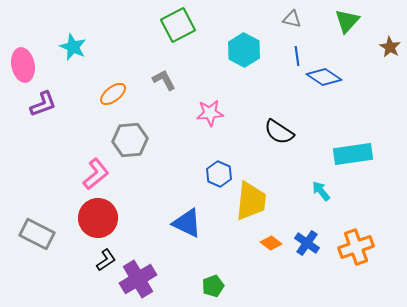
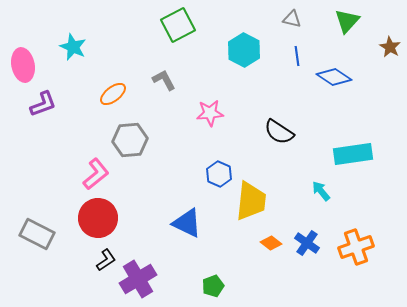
blue diamond: moved 10 px right
